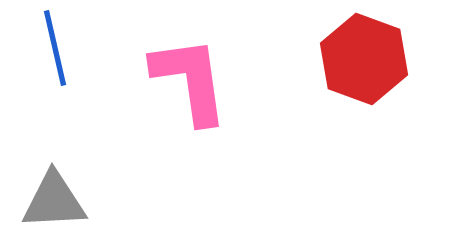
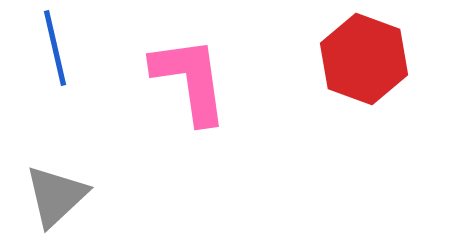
gray triangle: moved 2 px right, 5 px up; rotated 40 degrees counterclockwise
